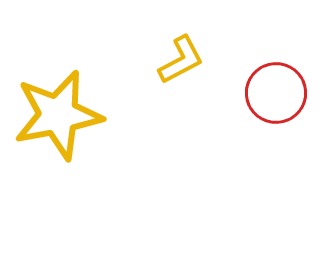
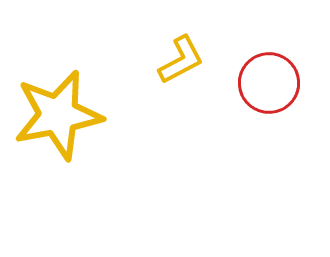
red circle: moved 7 px left, 10 px up
